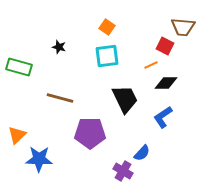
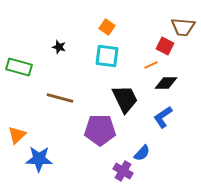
cyan square: rotated 15 degrees clockwise
purple pentagon: moved 10 px right, 3 px up
